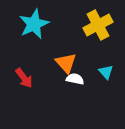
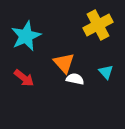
cyan star: moved 8 px left, 12 px down
orange triangle: moved 2 px left
red arrow: rotated 15 degrees counterclockwise
